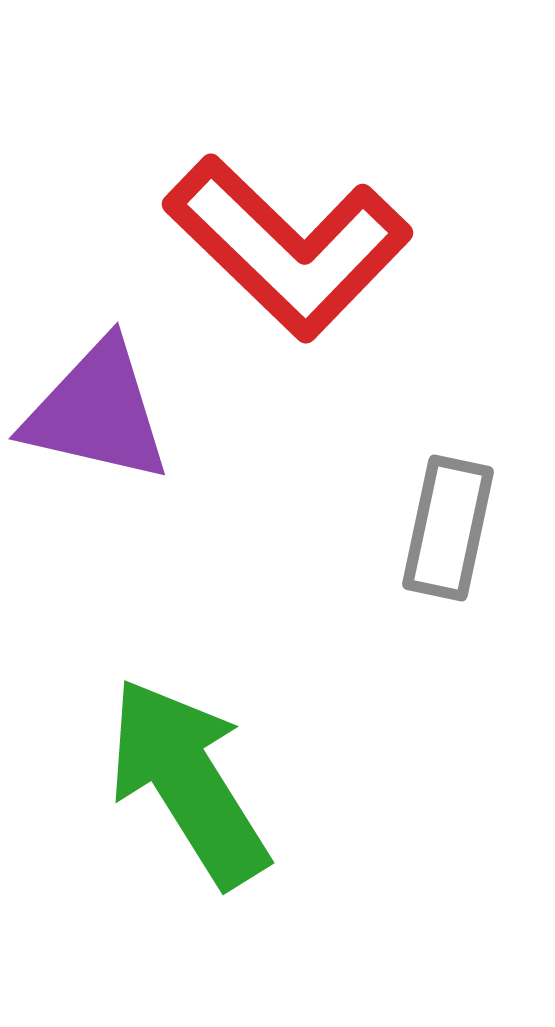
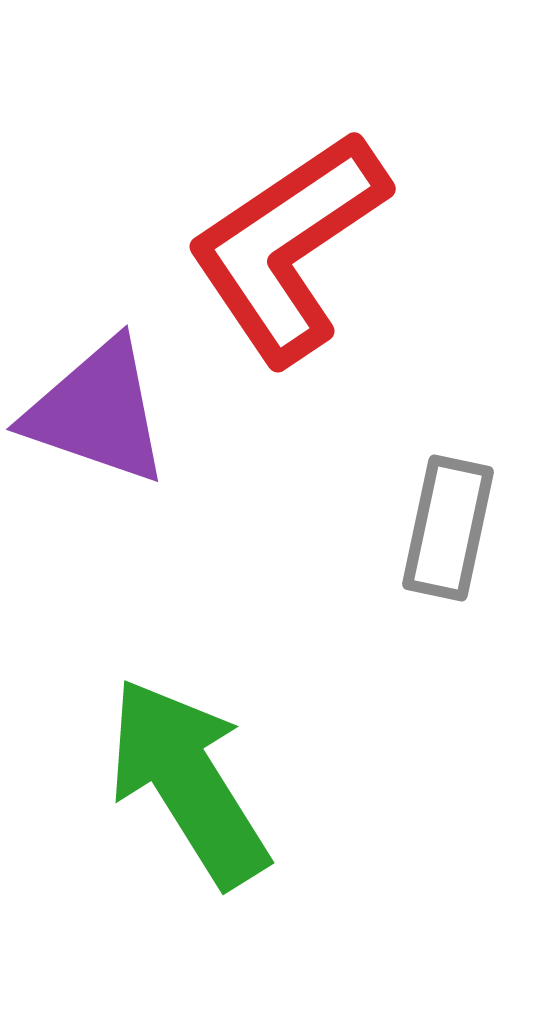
red L-shape: rotated 102 degrees clockwise
purple triangle: rotated 6 degrees clockwise
